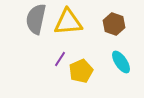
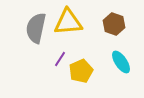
gray semicircle: moved 9 px down
